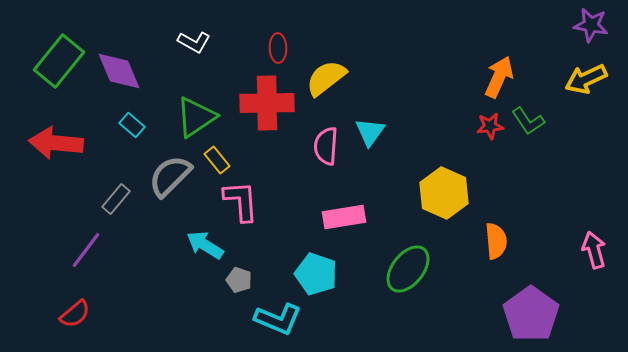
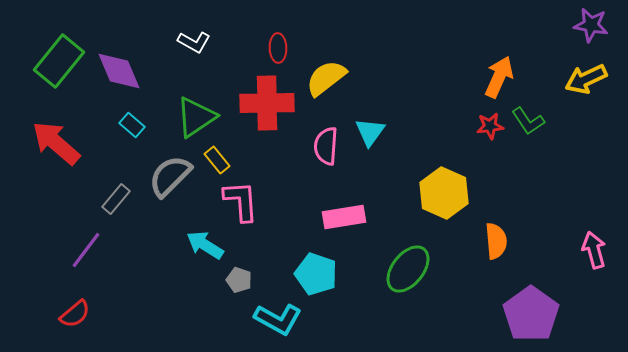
red arrow: rotated 36 degrees clockwise
cyan L-shape: rotated 6 degrees clockwise
